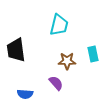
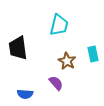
black trapezoid: moved 2 px right, 2 px up
brown star: rotated 30 degrees clockwise
